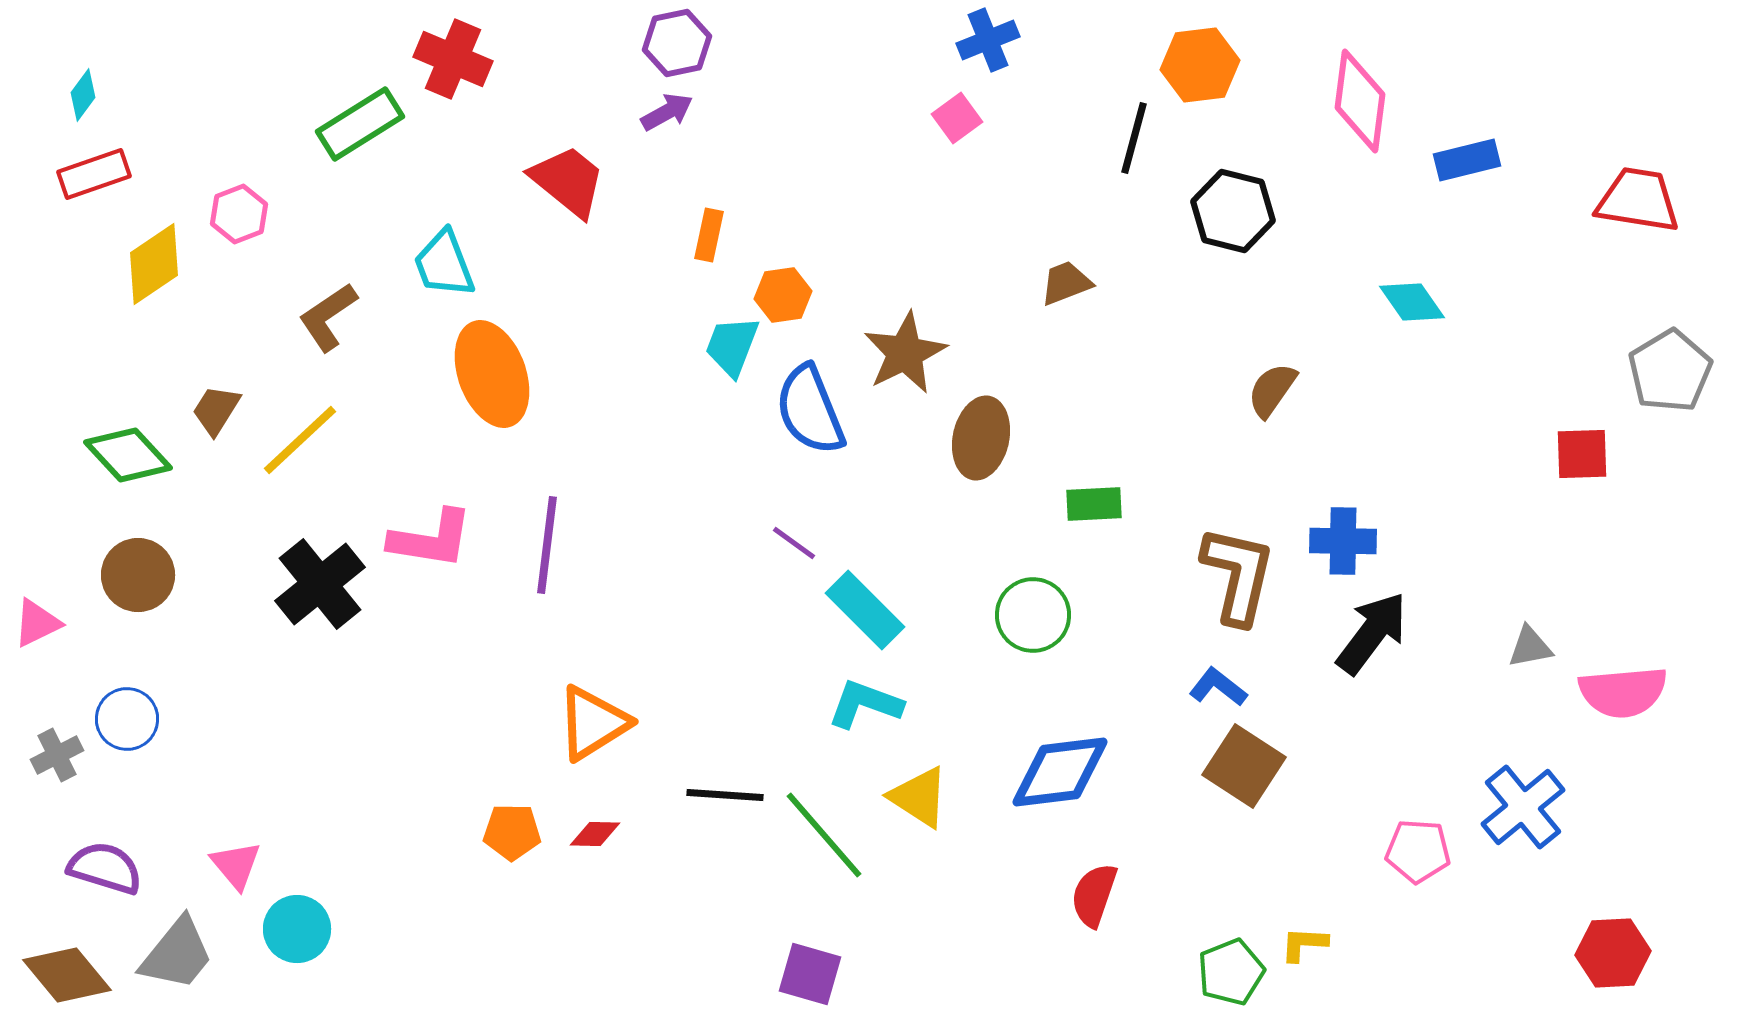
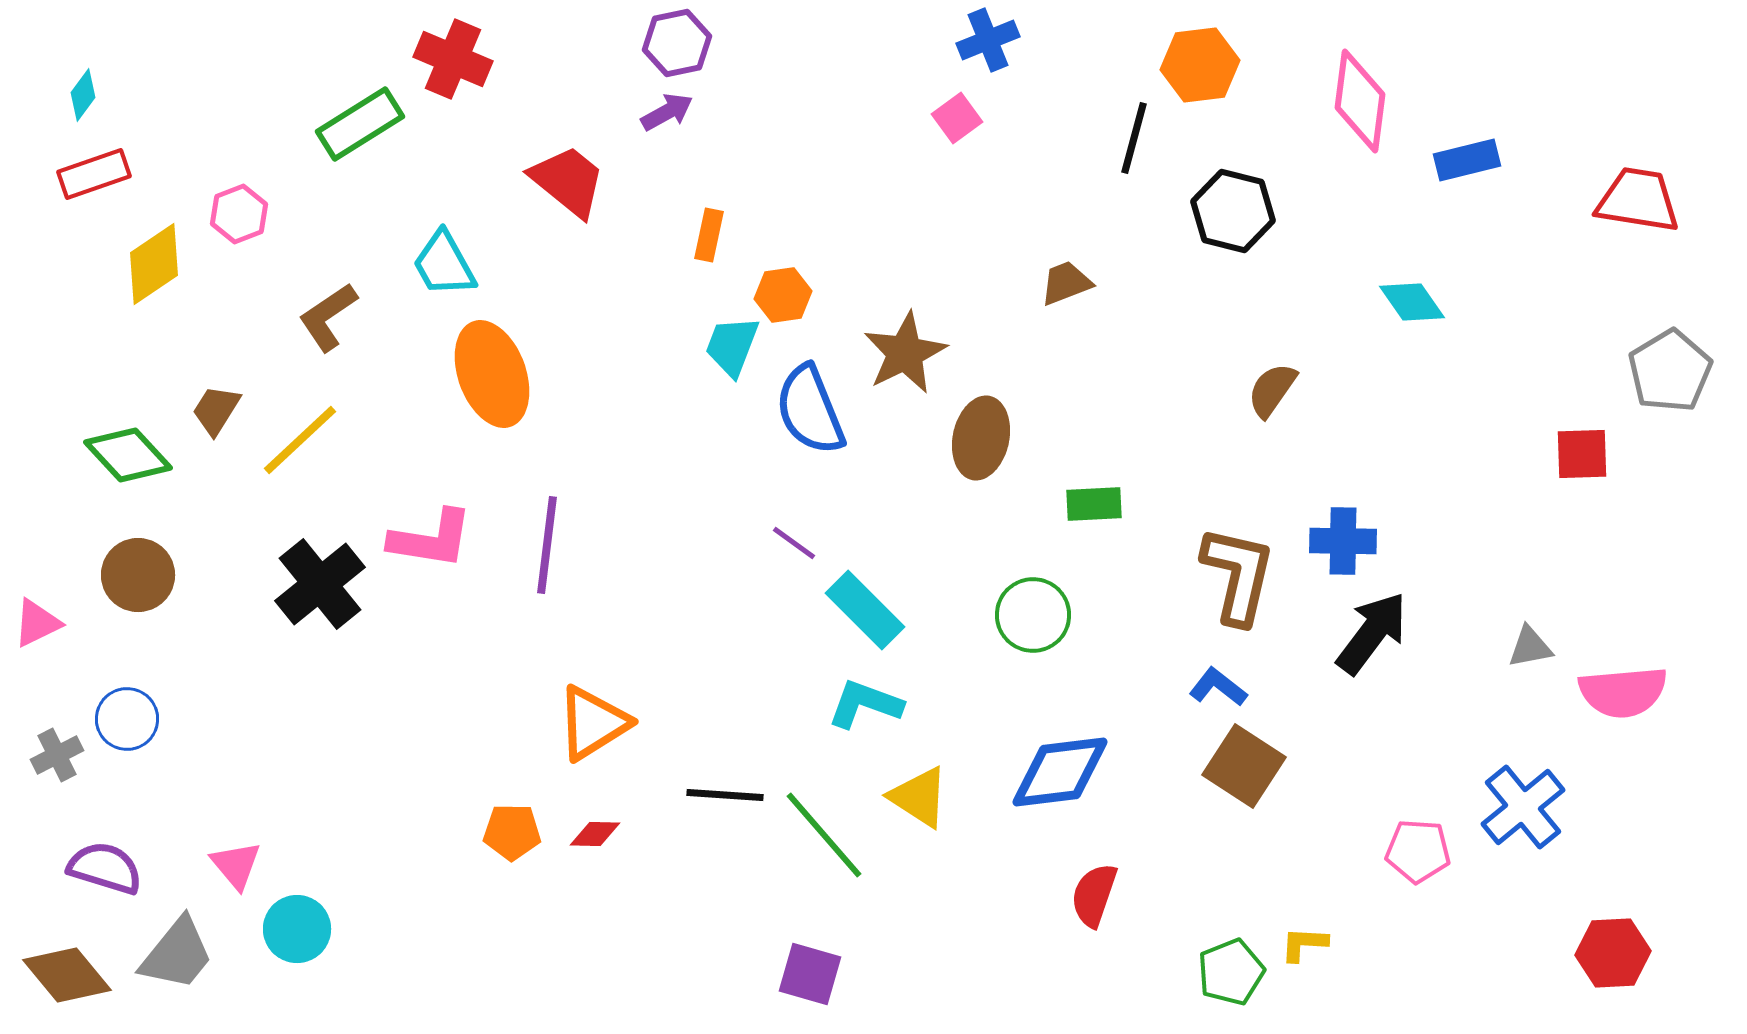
cyan trapezoid at (444, 264): rotated 8 degrees counterclockwise
